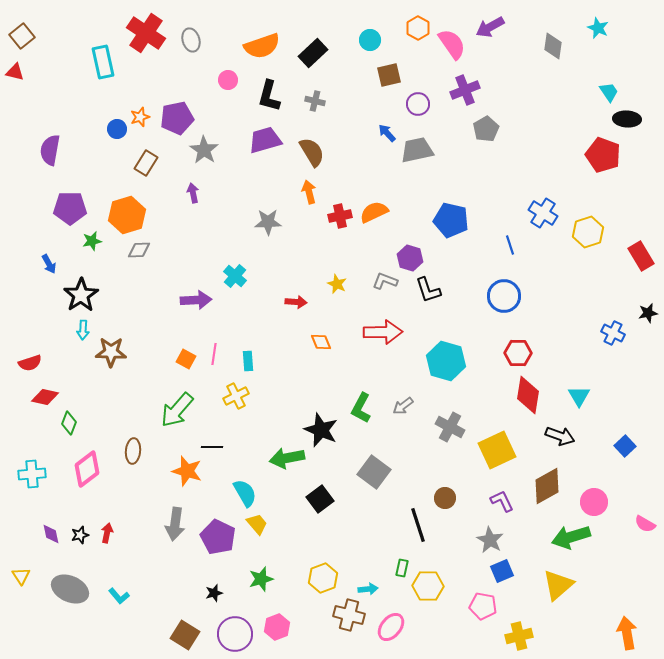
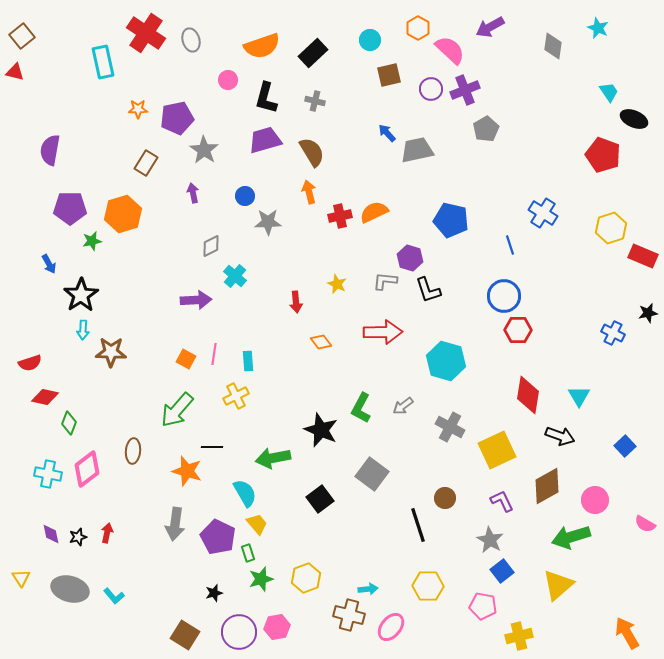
pink semicircle at (452, 44): moved 2 px left, 6 px down; rotated 12 degrees counterclockwise
black L-shape at (269, 96): moved 3 px left, 2 px down
purple circle at (418, 104): moved 13 px right, 15 px up
orange star at (140, 117): moved 2 px left, 8 px up; rotated 18 degrees clockwise
black ellipse at (627, 119): moved 7 px right; rotated 20 degrees clockwise
blue circle at (117, 129): moved 128 px right, 67 px down
orange hexagon at (127, 215): moved 4 px left, 1 px up
yellow hexagon at (588, 232): moved 23 px right, 4 px up
gray diamond at (139, 250): moved 72 px right, 4 px up; rotated 25 degrees counterclockwise
red rectangle at (641, 256): moved 2 px right; rotated 36 degrees counterclockwise
gray L-shape at (385, 281): rotated 15 degrees counterclockwise
red arrow at (296, 302): rotated 80 degrees clockwise
orange diamond at (321, 342): rotated 15 degrees counterclockwise
red hexagon at (518, 353): moved 23 px up
green arrow at (287, 458): moved 14 px left
gray square at (374, 472): moved 2 px left, 2 px down
cyan cross at (32, 474): moved 16 px right; rotated 16 degrees clockwise
pink circle at (594, 502): moved 1 px right, 2 px up
black star at (80, 535): moved 2 px left, 2 px down
green rectangle at (402, 568): moved 154 px left, 15 px up; rotated 30 degrees counterclockwise
blue square at (502, 571): rotated 15 degrees counterclockwise
yellow triangle at (21, 576): moved 2 px down
yellow hexagon at (323, 578): moved 17 px left
gray ellipse at (70, 589): rotated 9 degrees counterclockwise
cyan L-shape at (119, 596): moved 5 px left
pink hexagon at (277, 627): rotated 10 degrees clockwise
orange arrow at (627, 633): rotated 20 degrees counterclockwise
purple circle at (235, 634): moved 4 px right, 2 px up
